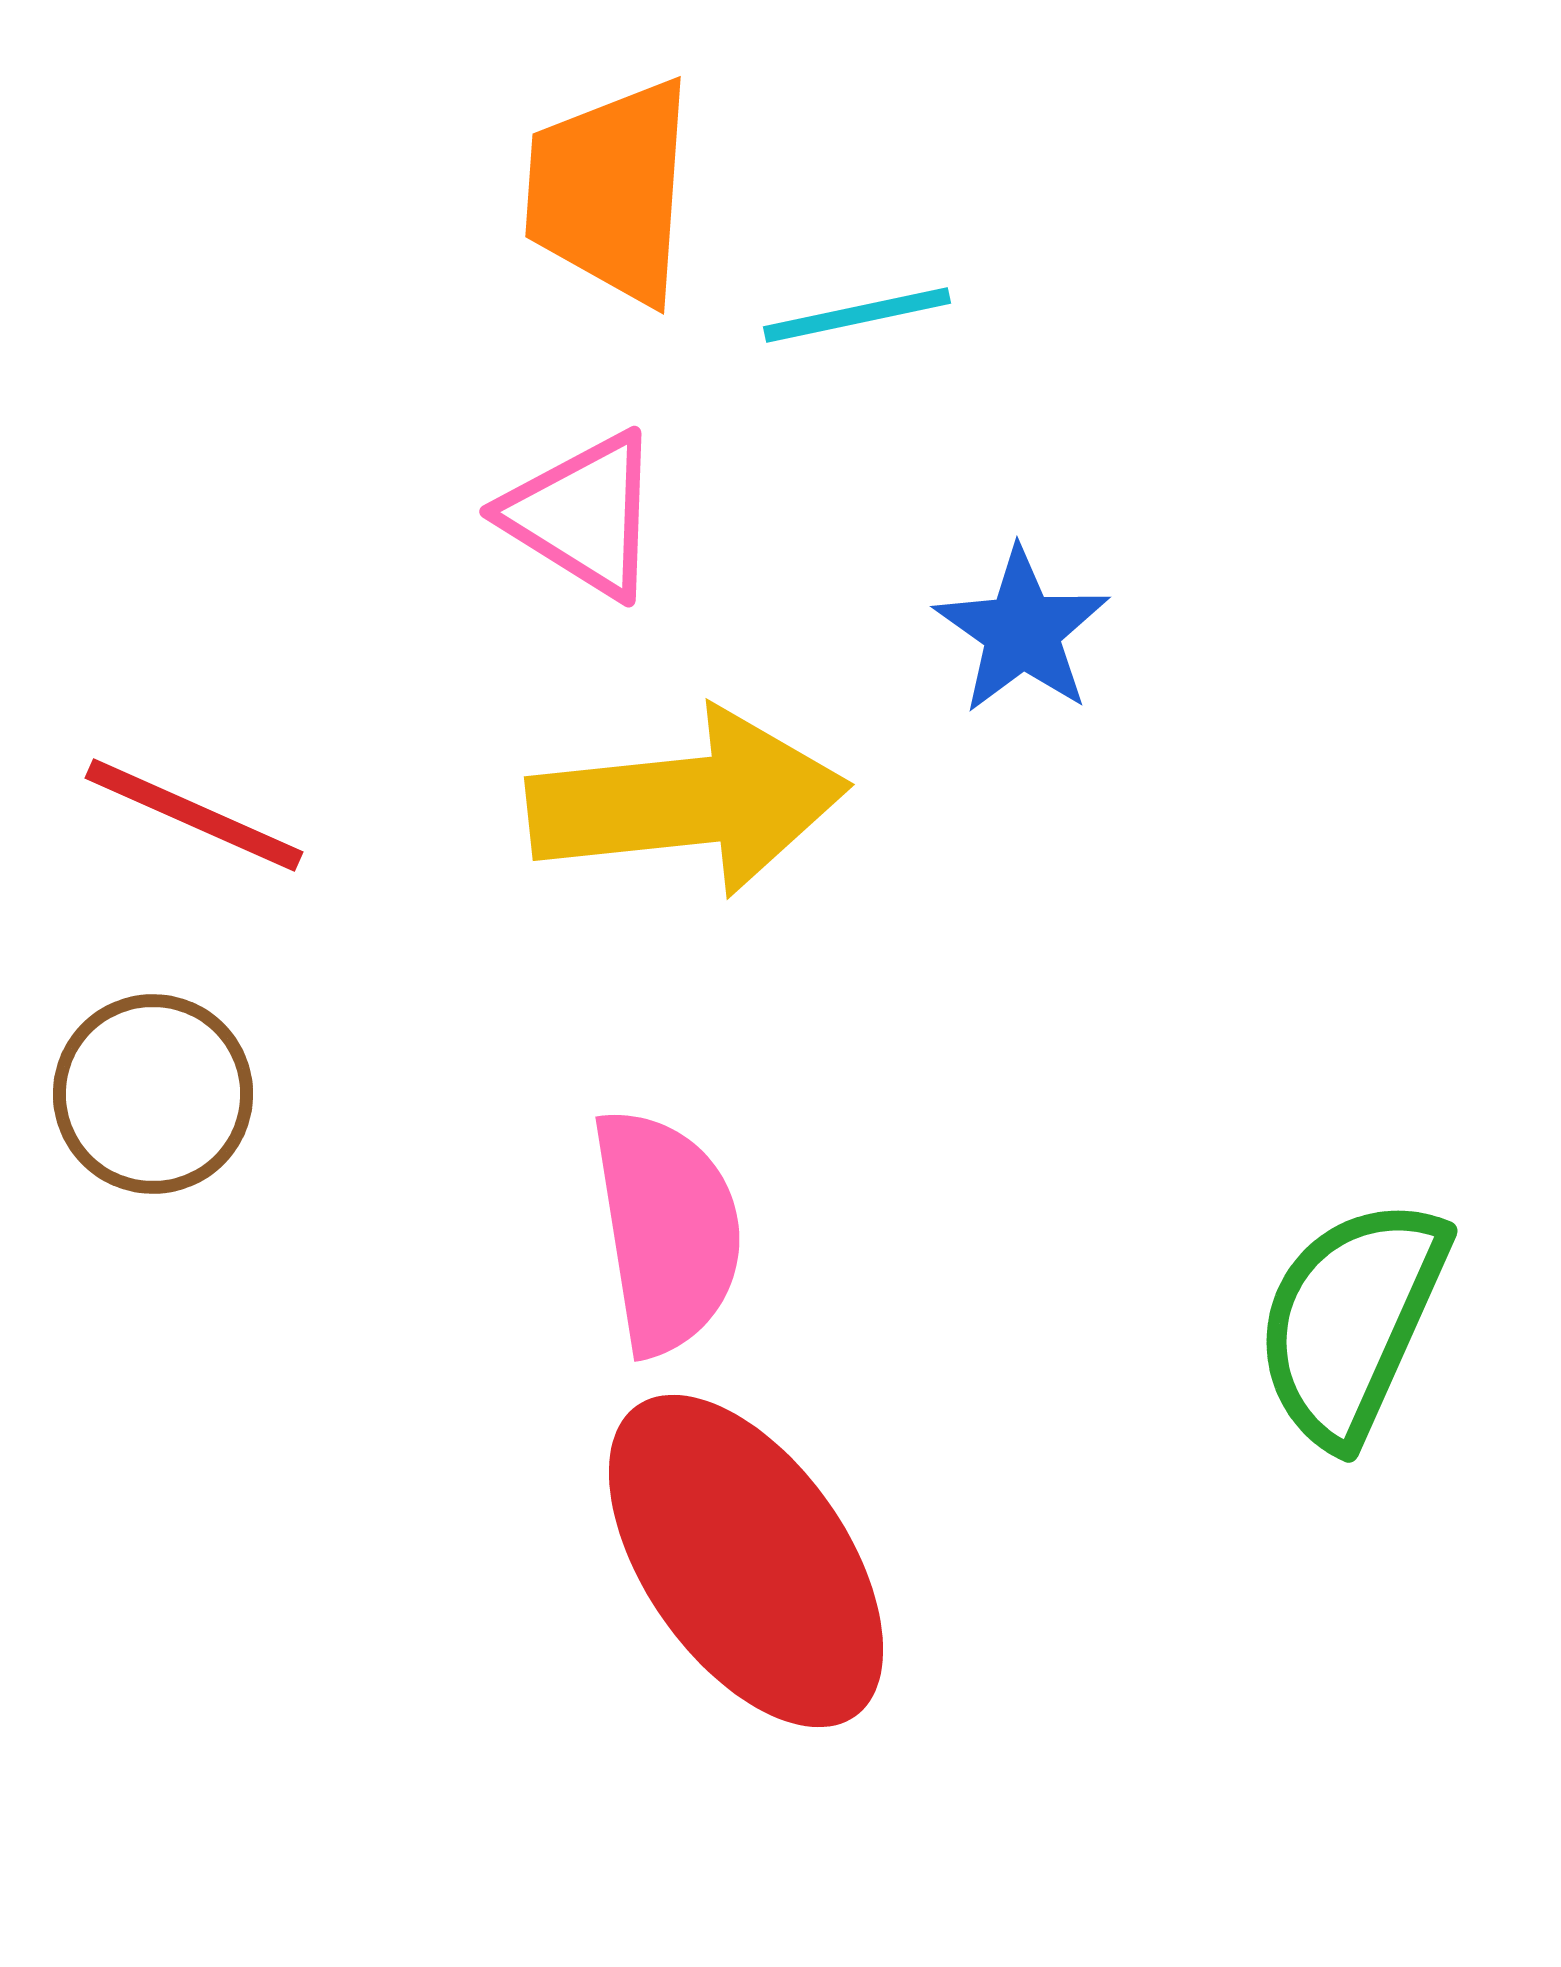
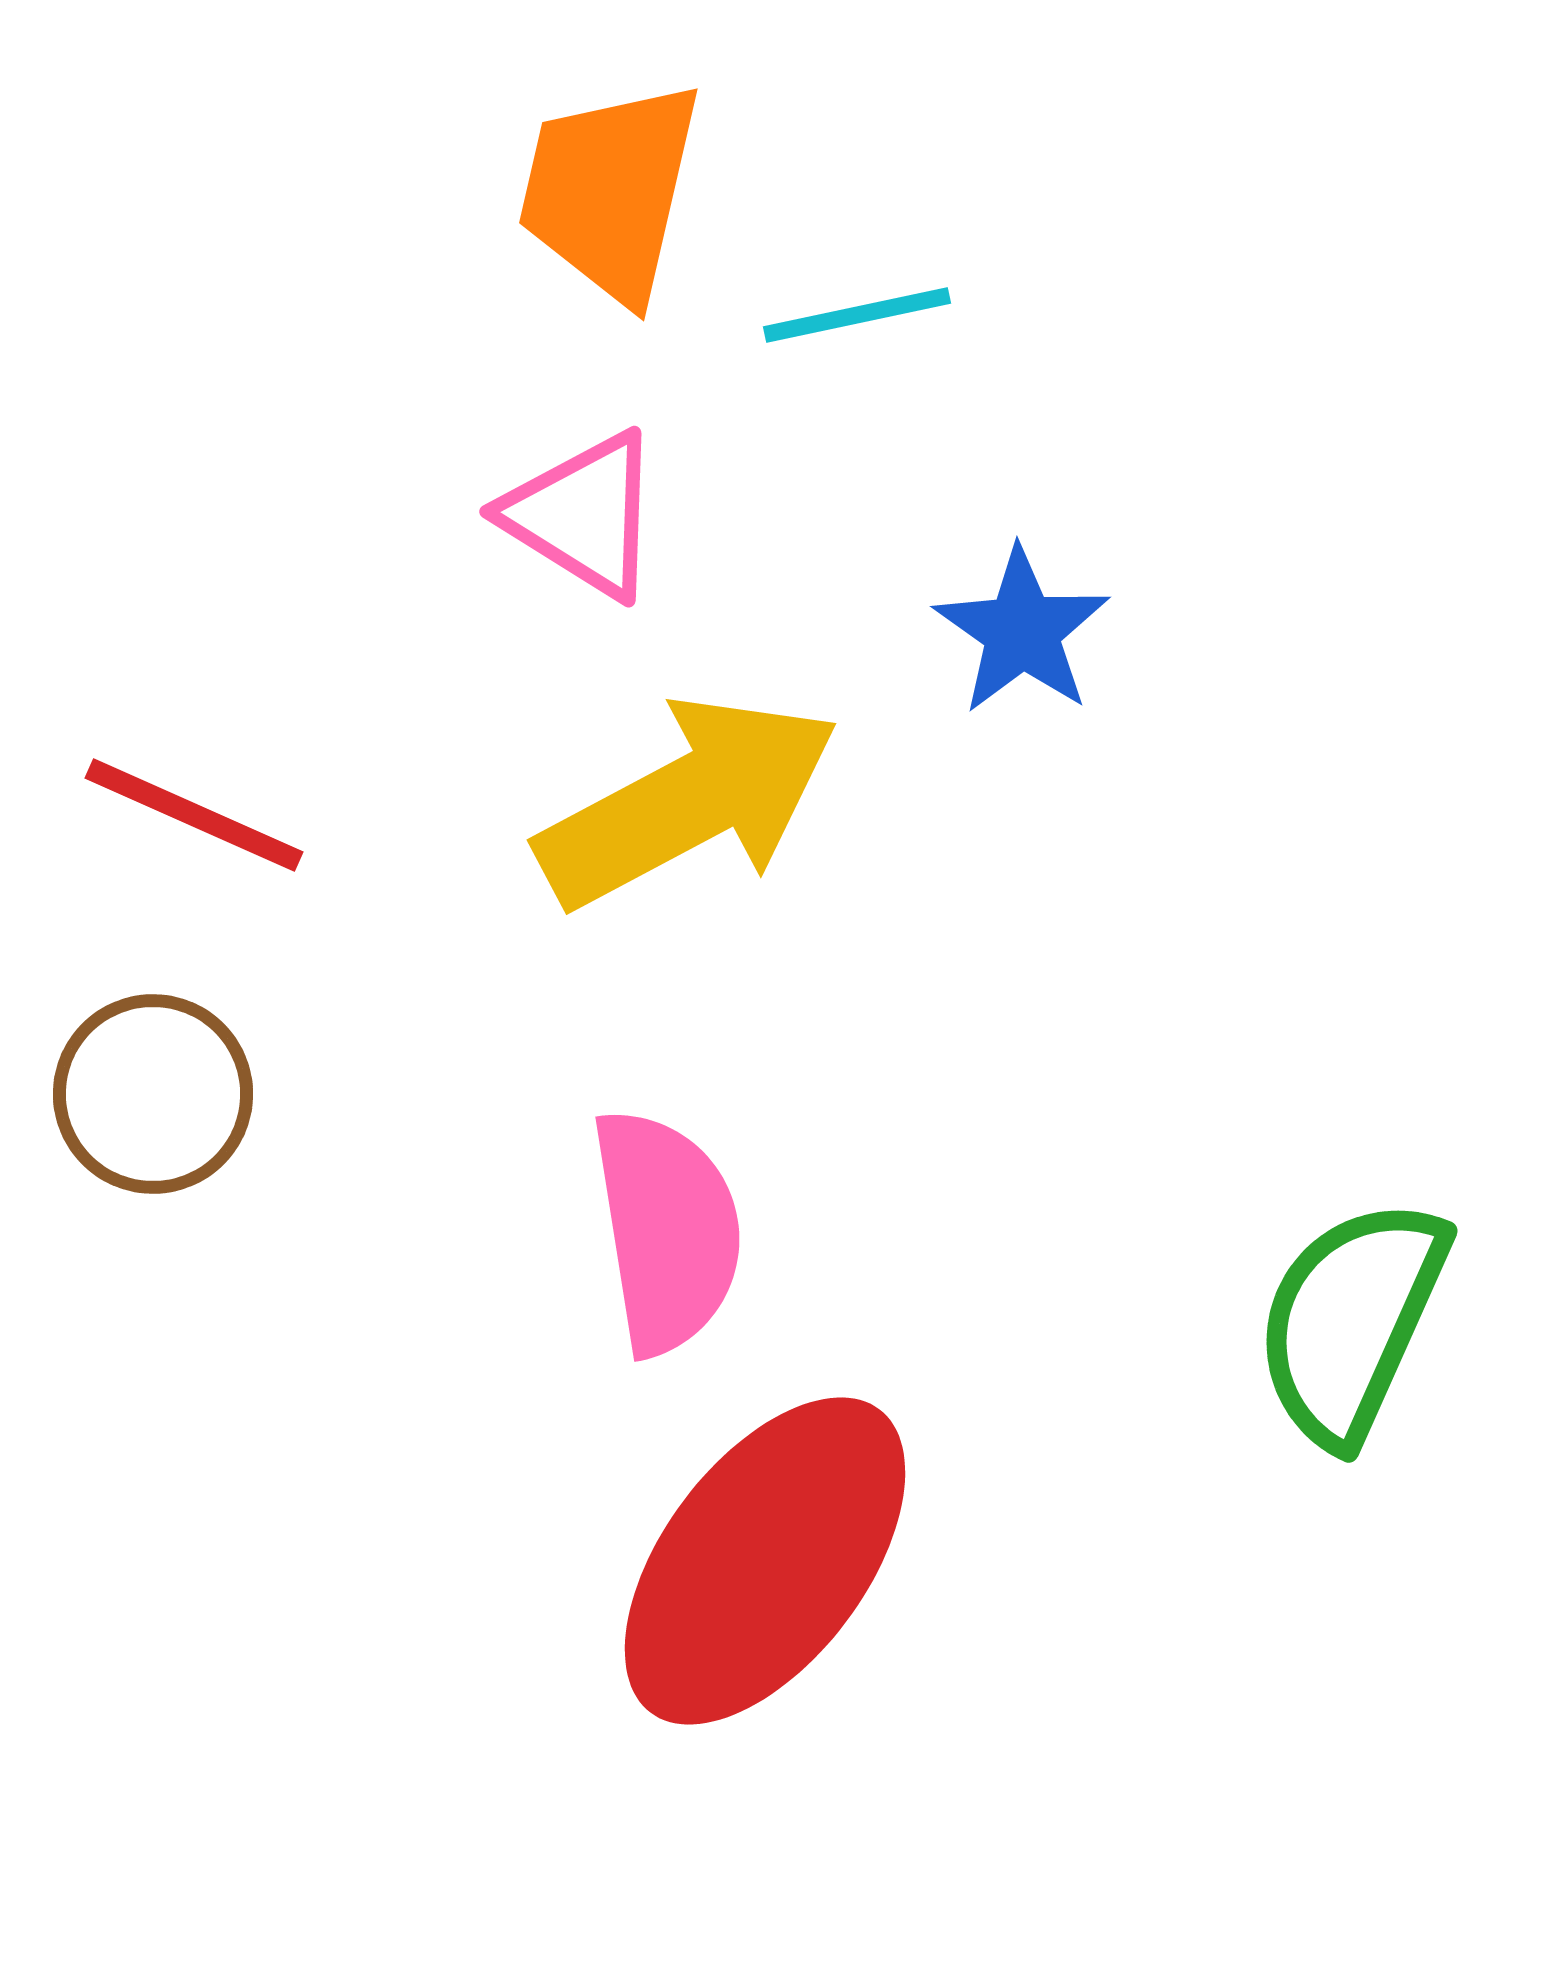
orange trapezoid: rotated 9 degrees clockwise
yellow arrow: rotated 22 degrees counterclockwise
red ellipse: moved 19 px right; rotated 72 degrees clockwise
